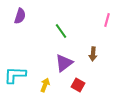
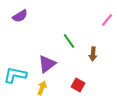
purple semicircle: rotated 42 degrees clockwise
pink line: rotated 24 degrees clockwise
green line: moved 8 px right, 10 px down
purple triangle: moved 17 px left, 1 px down
cyan L-shape: rotated 10 degrees clockwise
yellow arrow: moved 3 px left, 3 px down
